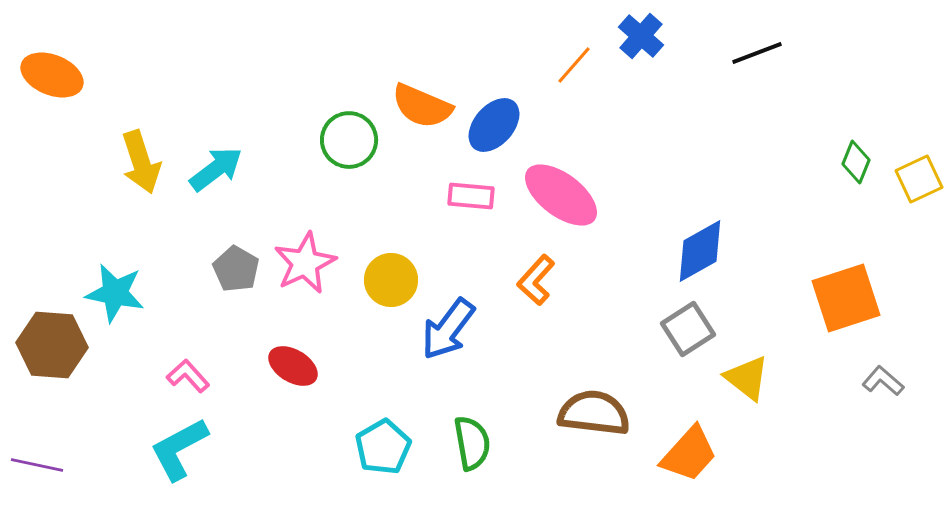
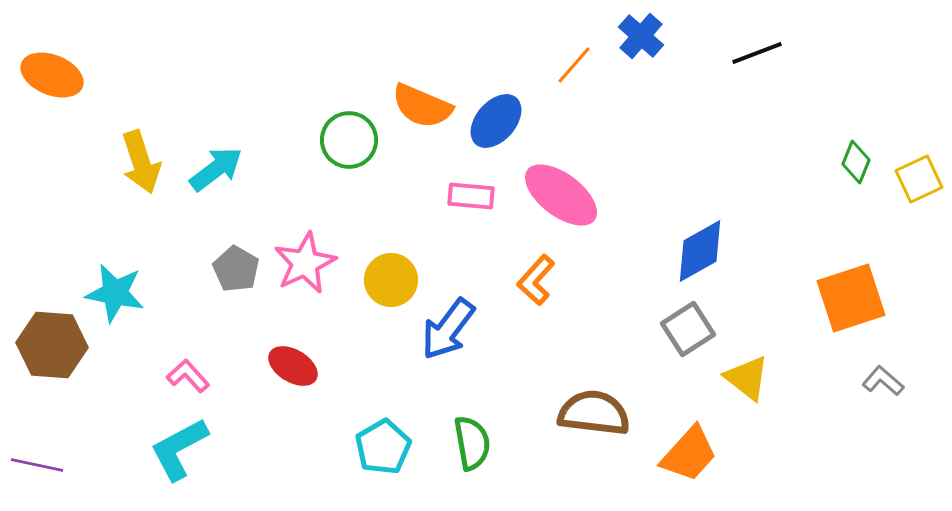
blue ellipse: moved 2 px right, 4 px up
orange square: moved 5 px right
